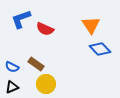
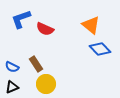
orange triangle: rotated 18 degrees counterclockwise
brown rectangle: rotated 21 degrees clockwise
